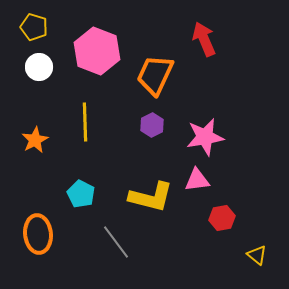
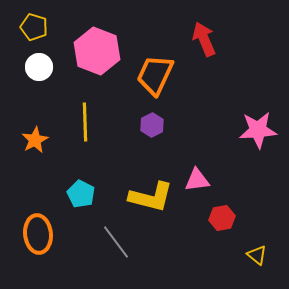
pink star: moved 53 px right, 7 px up; rotated 6 degrees clockwise
